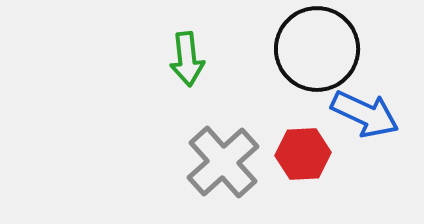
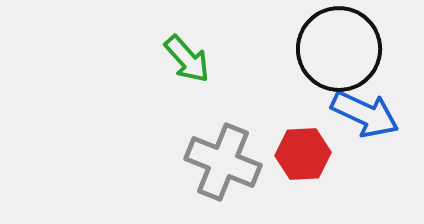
black circle: moved 22 px right
green arrow: rotated 36 degrees counterclockwise
gray cross: rotated 26 degrees counterclockwise
